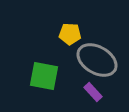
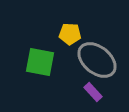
gray ellipse: rotated 9 degrees clockwise
green square: moved 4 px left, 14 px up
